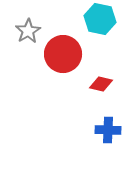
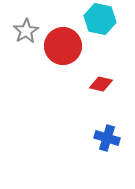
gray star: moved 2 px left
red circle: moved 8 px up
blue cross: moved 1 px left, 8 px down; rotated 15 degrees clockwise
